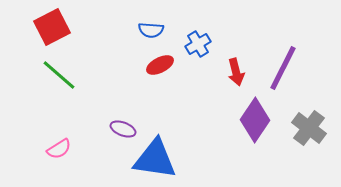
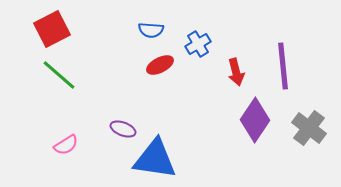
red square: moved 2 px down
purple line: moved 2 px up; rotated 33 degrees counterclockwise
pink semicircle: moved 7 px right, 4 px up
